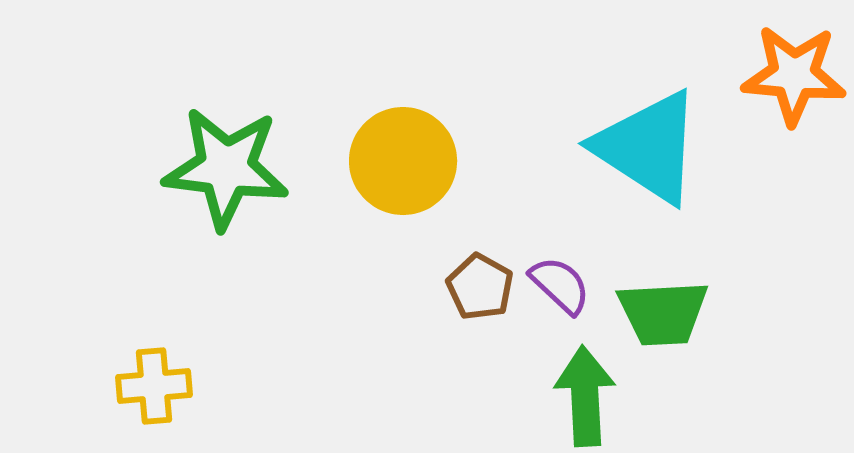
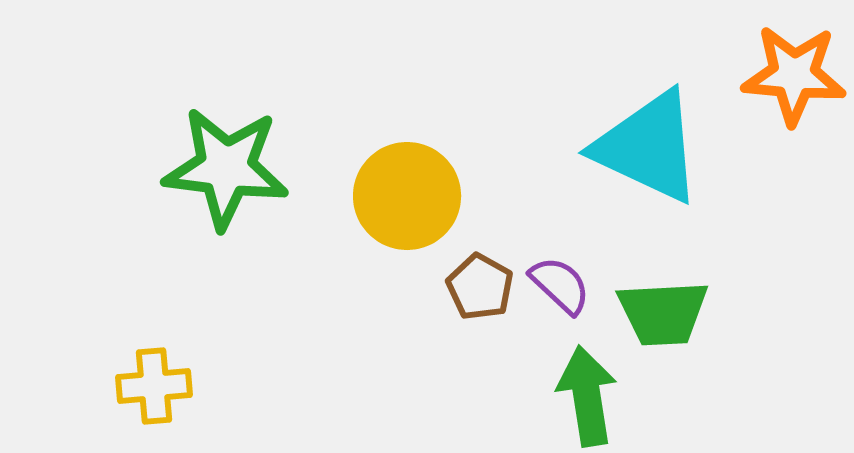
cyan triangle: rotated 8 degrees counterclockwise
yellow circle: moved 4 px right, 35 px down
green arrow: moved 2 px right; rotated 6 degrees counterclockwise
